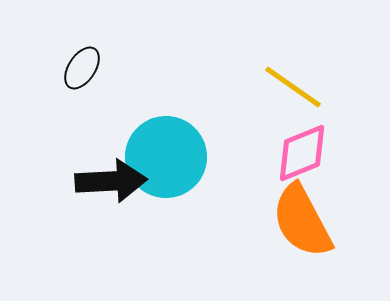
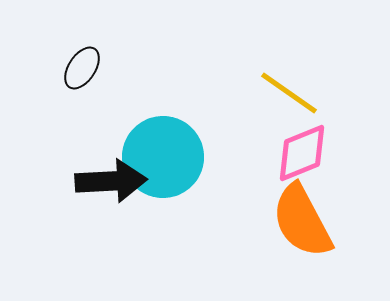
yellow line: moved 4 px left, 6 px down
cyan circle: moved 3 px left
